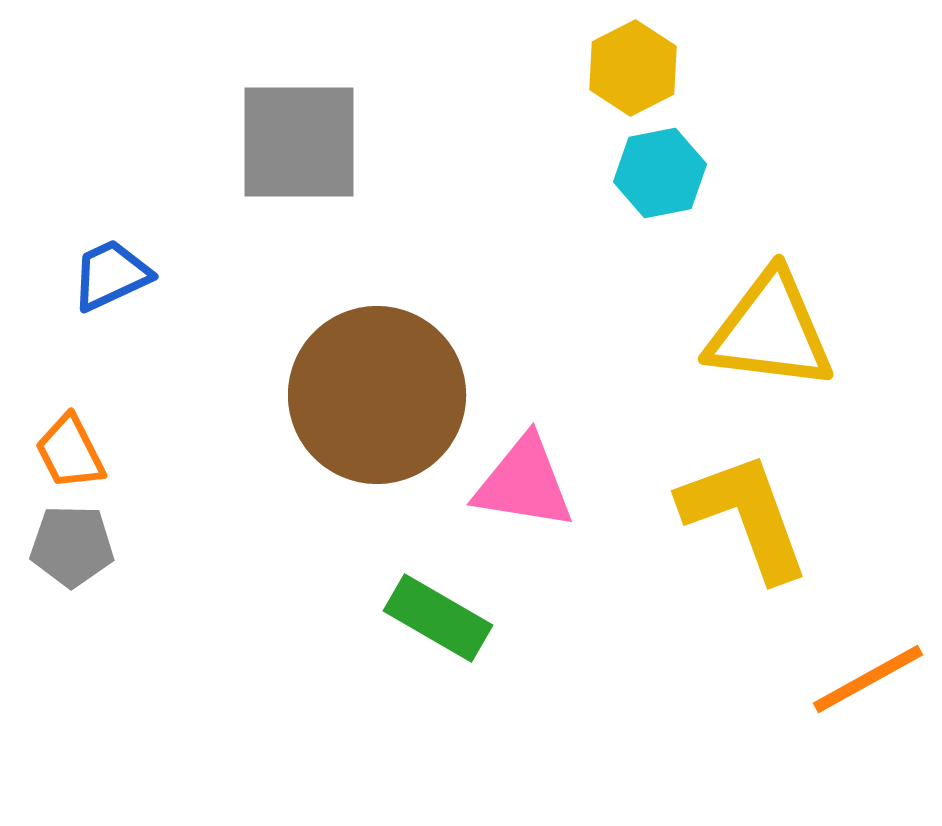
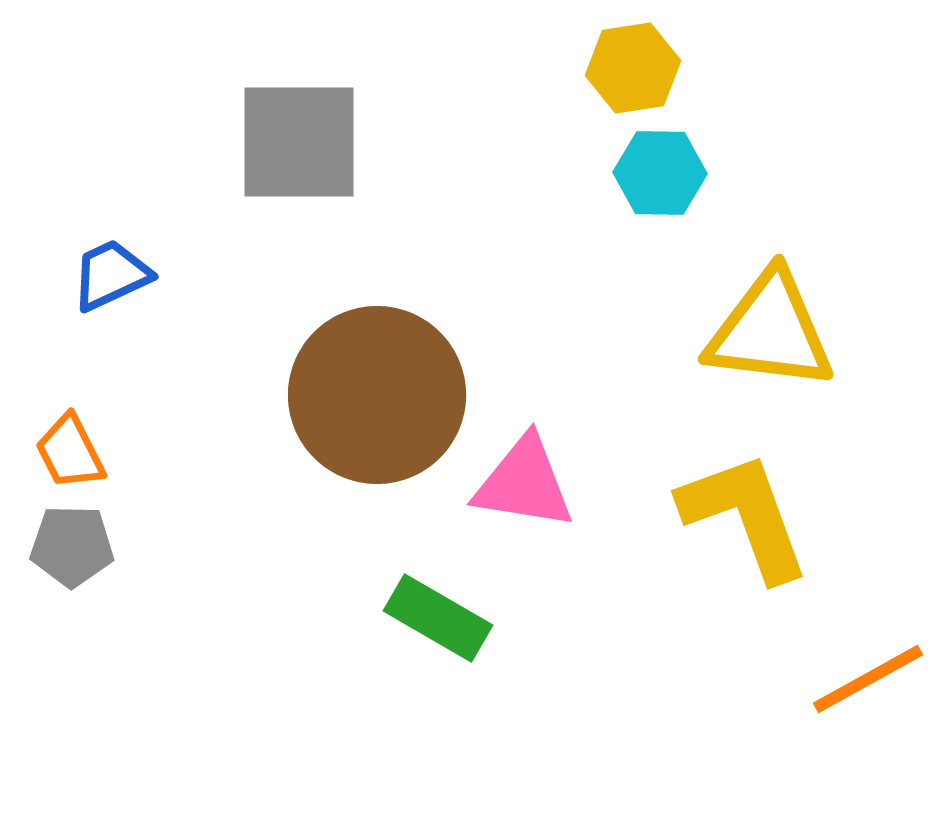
yellow hexagon: rotated 18 degrees clockwise
cyan hexagon: rotated 12 degrees clockwise
